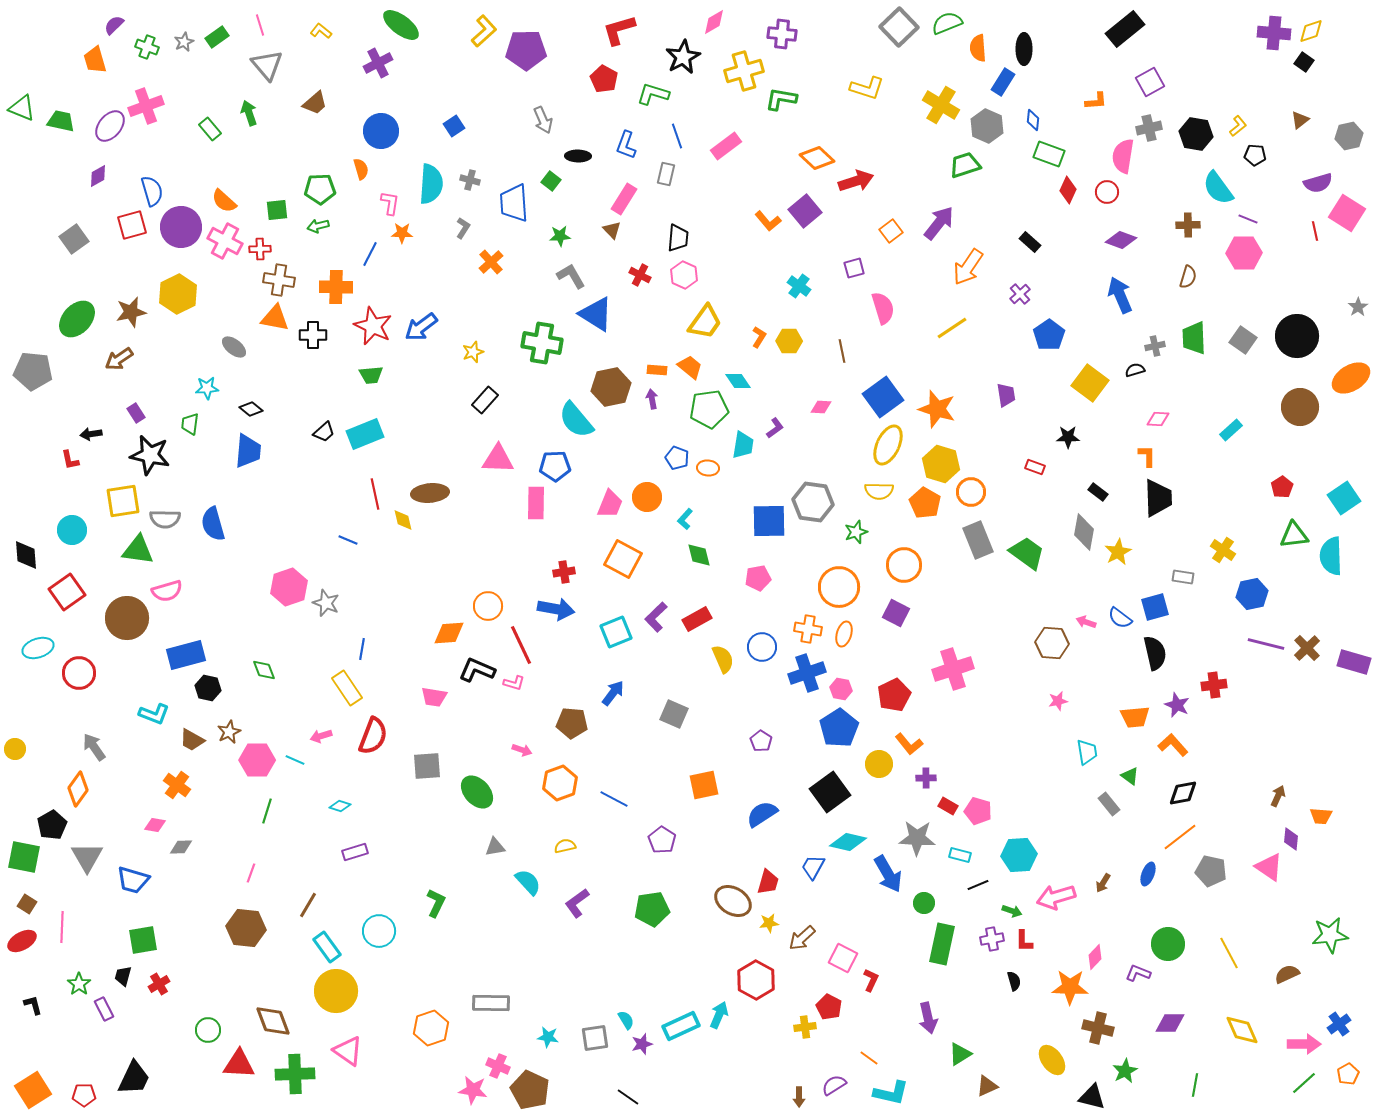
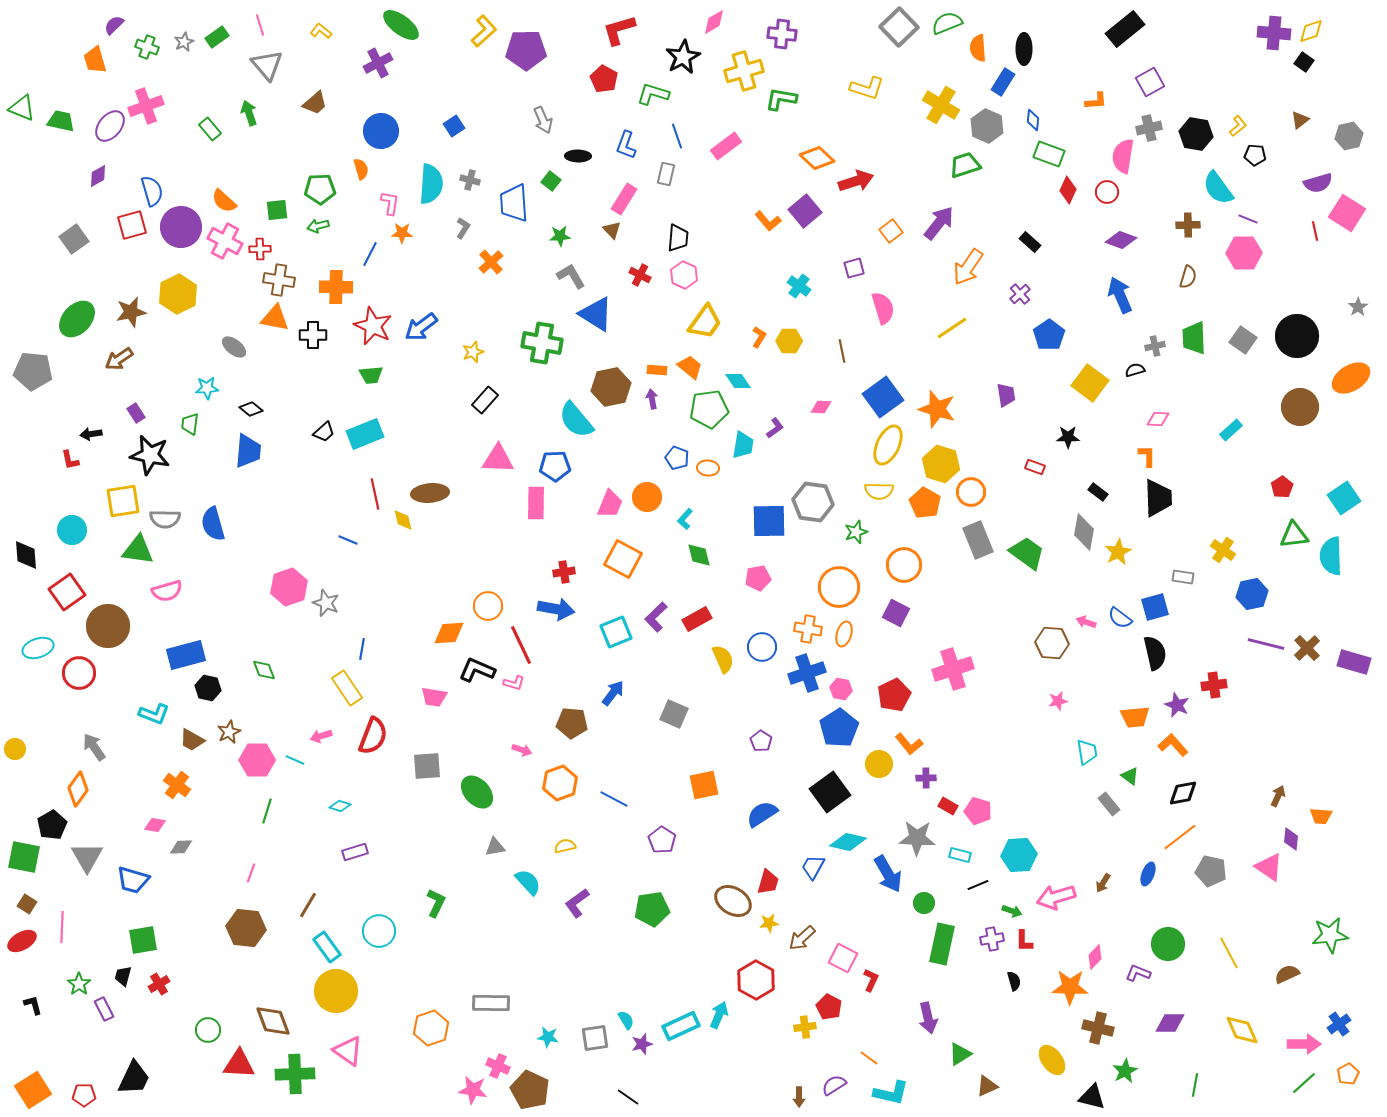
brown circle at (127, 618): moved 19 px left, 8 px down
